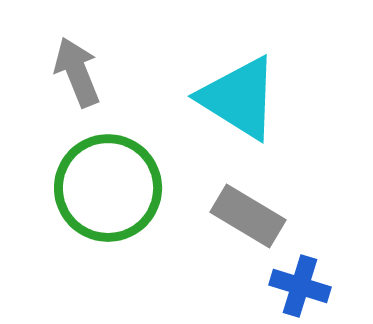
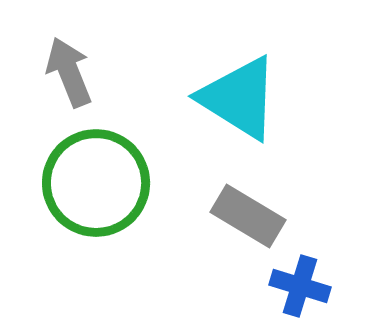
gray arrow: moved 8 px left
green circle: moved 12 px left, 5 px up
